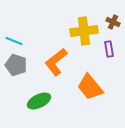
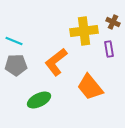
gray pentagon: rotated 20 degrees counterclockwise
green ellipse: moved 1 px up
